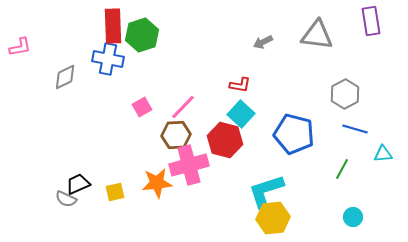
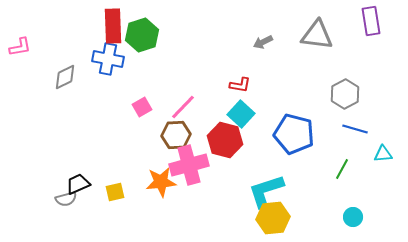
orange star: moved 4 px right, 1 px up
gray semicircle: rotated 40 degrees counterclockwise
